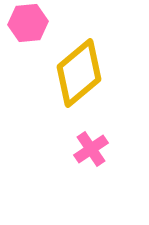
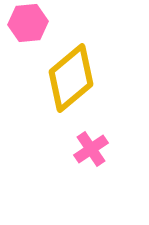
yellow diamond: moved 8 px left, 5 px down
